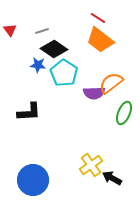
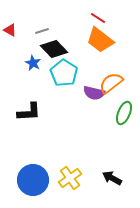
red triangle: rotated 24 degrees counterclockwise
black diamond: rotated 12 degrees clockwise
blue star: moved 5 px left, 2 px up; rotated 21 degrees clockwise
purple semicircle: rotated 15 degrees clockwise
yellow cross: moved 21 px left, 13 px down
